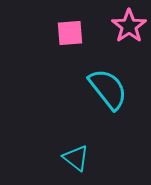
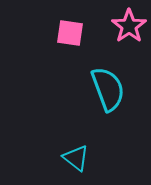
pink square: rotated 12 degrees clockwise
cyan semicircle: rotated 18 degrees clockwise
